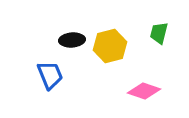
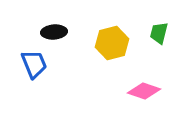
black ellipse: moved 18 px left, 8 px up
yellow hexagon: moved 2 px right, 3 px up
blue trapezoid: moved 16 px left, 11 px up
